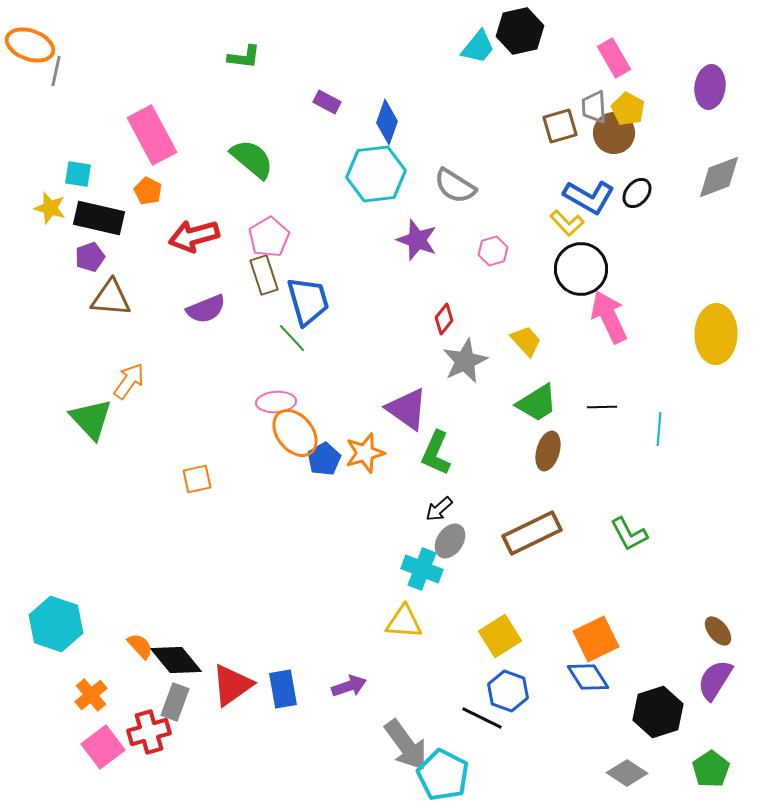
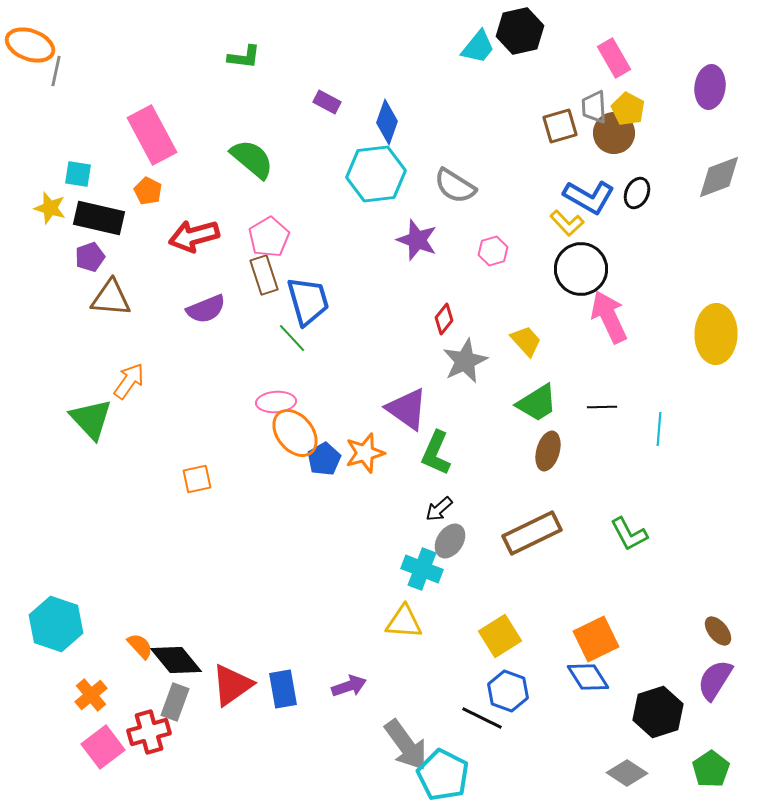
black ellipse at (637, 193): rotated 16 degrees counterclockwise
